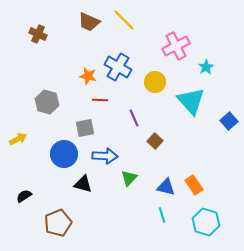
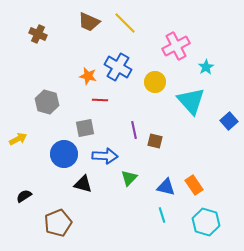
yellow line: moved 1 px right, 3 px down
purple line: moved 12 px down; rotated 12 degrees clockwise
brown square: rotated 28 degrees counterclockwise
